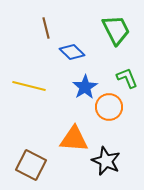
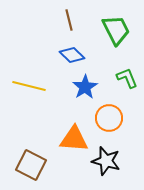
brown line: moved 23 px right, 8 px up
blue diamond: moved 3 px down
orange circle: moved 11 px down
black star: rotated 8 degrees counterclockwise
